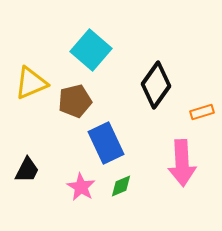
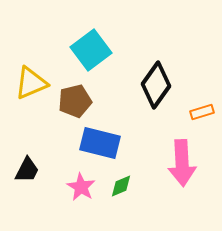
cyan square: rotated 12 degrees clockwise
blue rectangle: moved 6 px left; rotated 51 degrees counterclockwise
